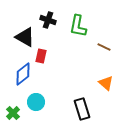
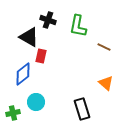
black triangle: moved 4 px right
green cross: rotated 32 degrees clockwise
